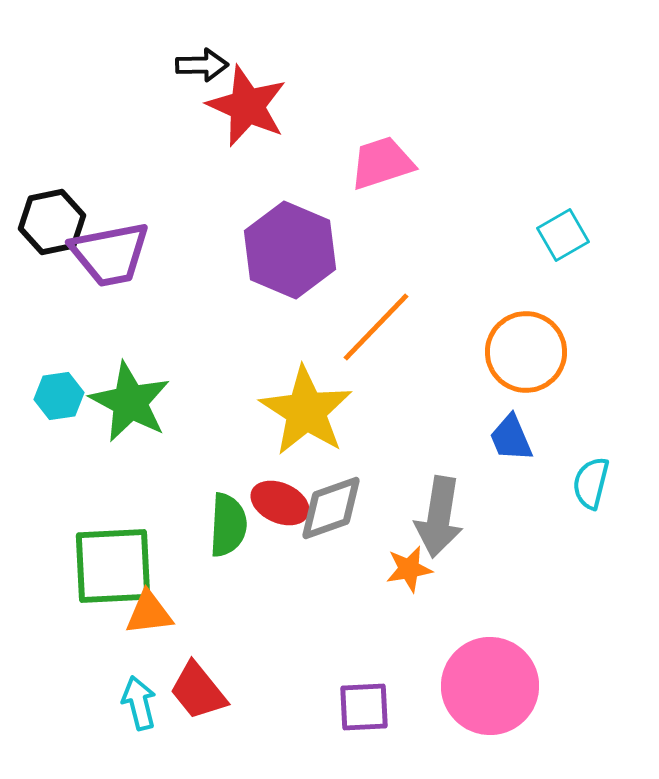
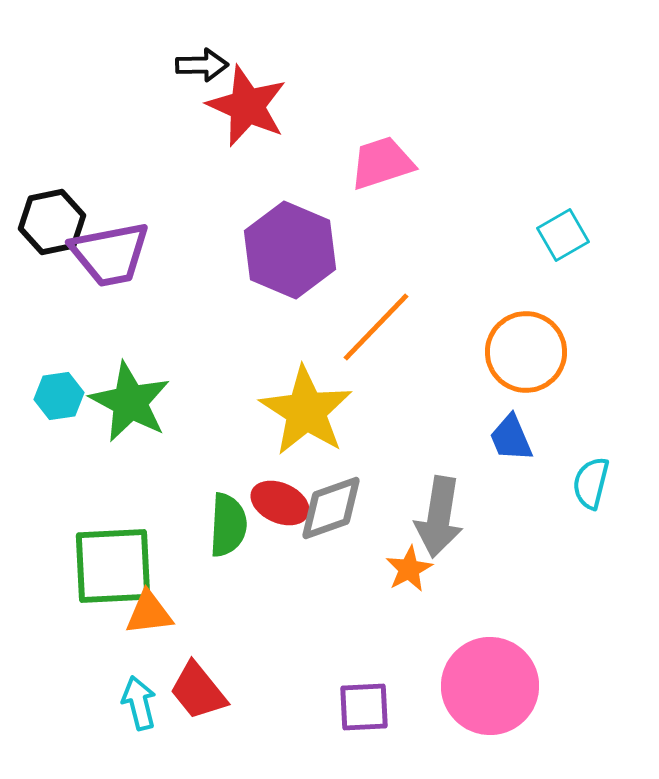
orange star: rotated 18 degrees counterclockwise
